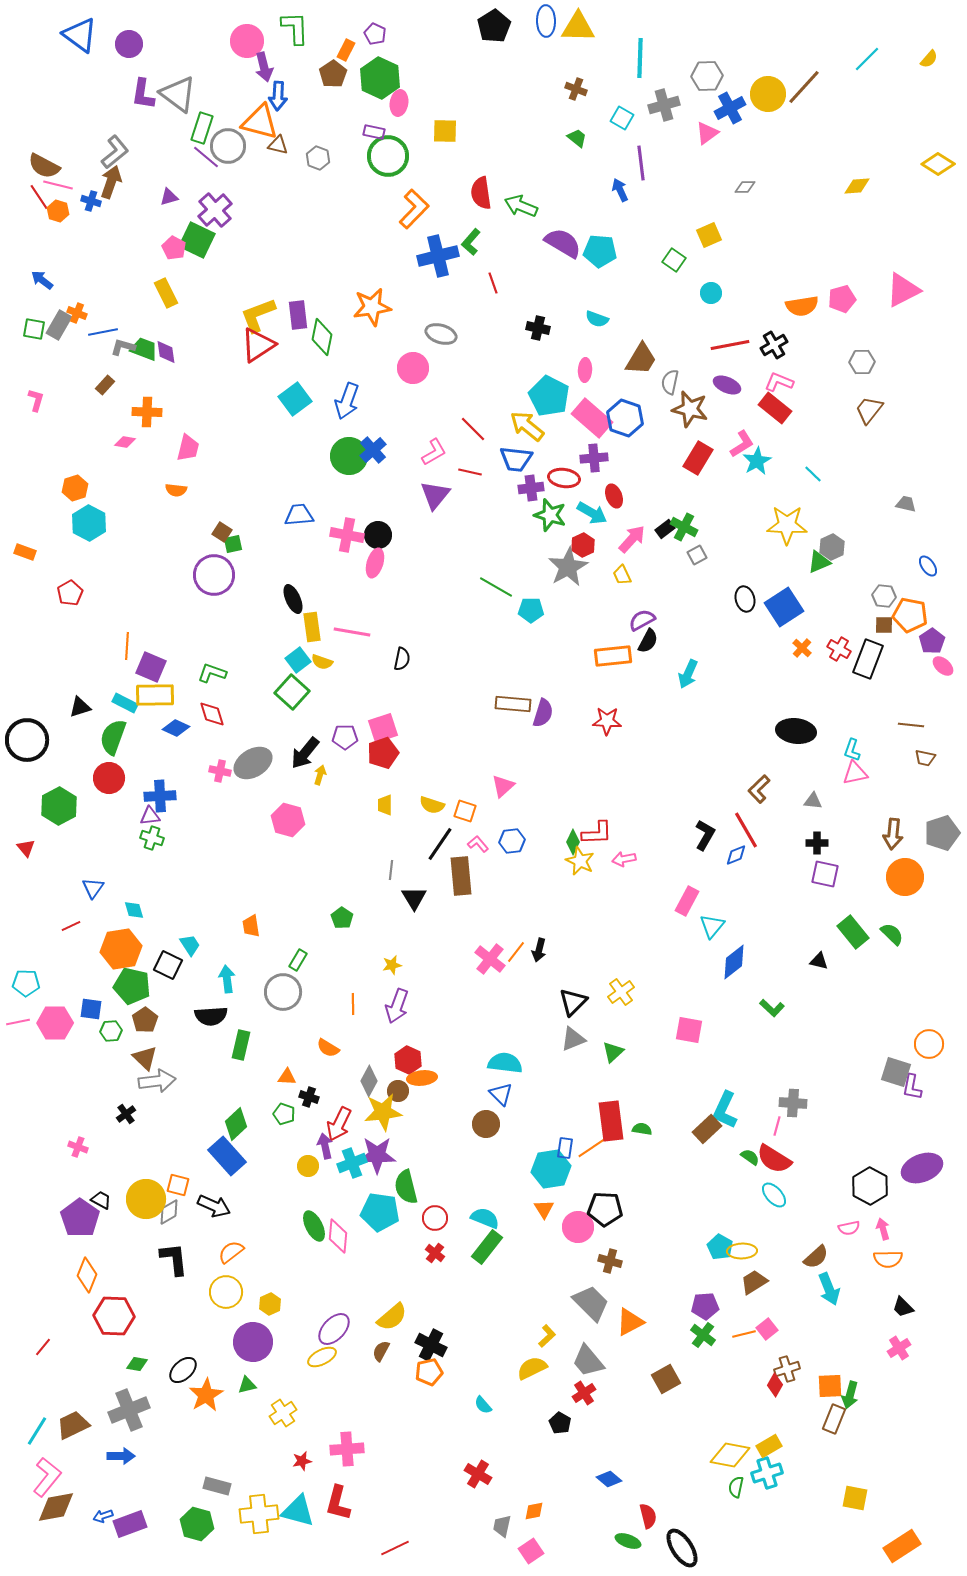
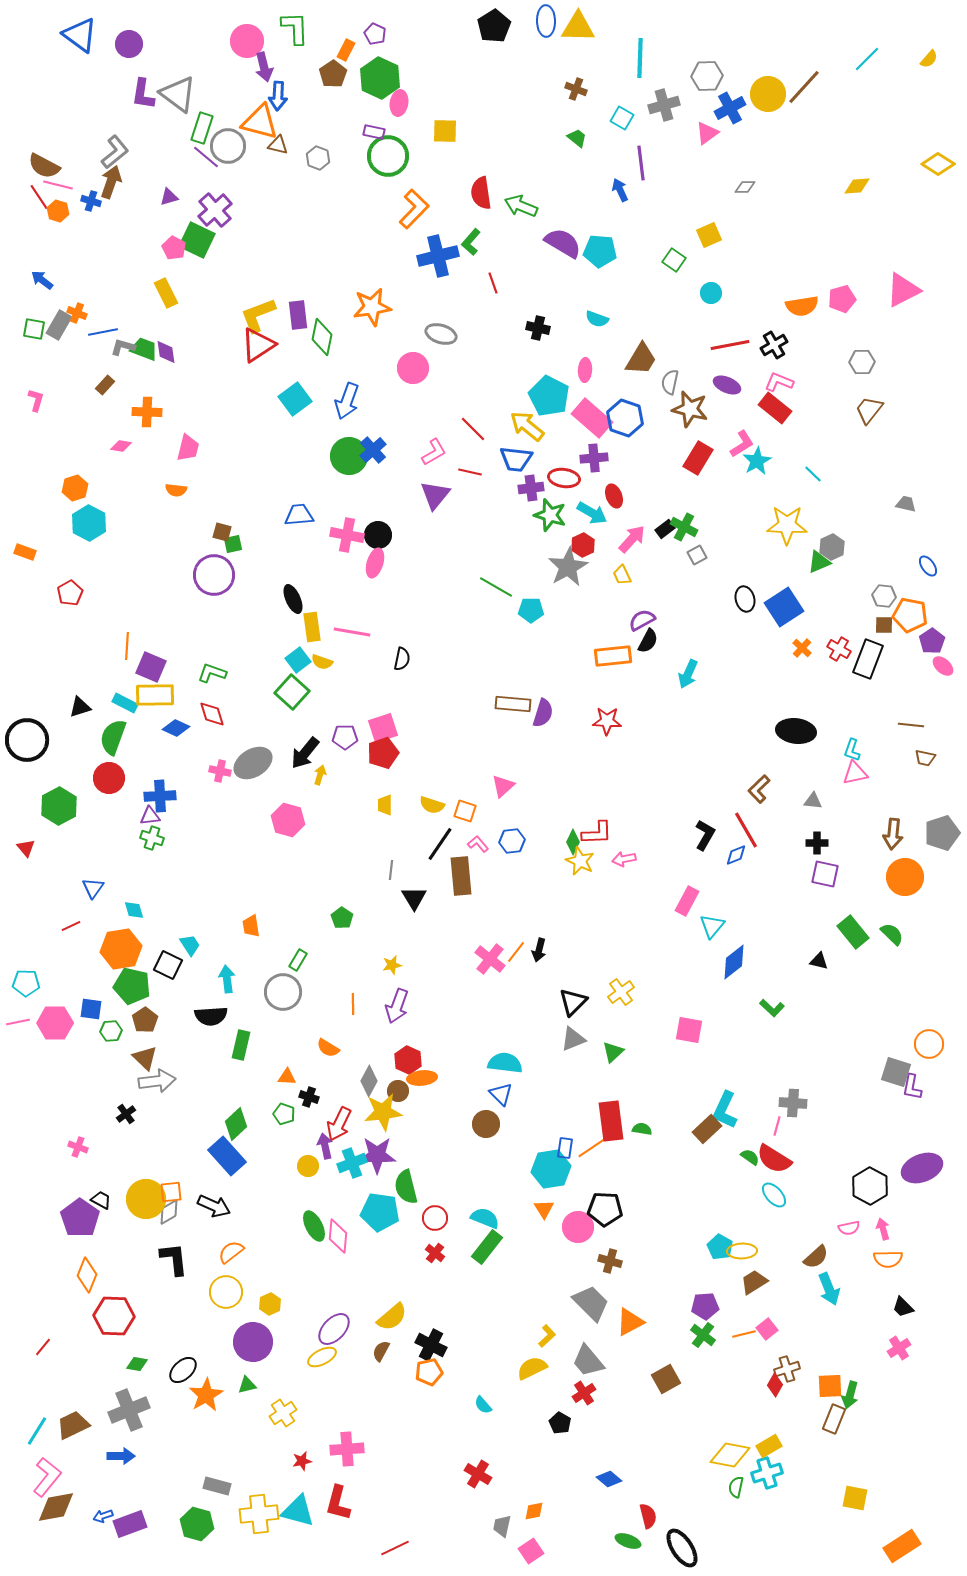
pink diamond at (125, 442): moved 4 px left, 4 px down
brown square at (222, 532): rotated 18 degrees counterclockwise
orange square at (178, 1185): moved 7 px left, 7 px down; rotated 20 degrees counterclockwise
